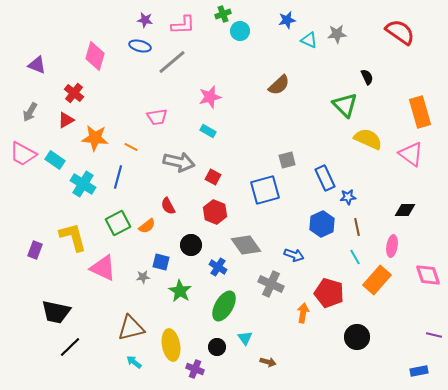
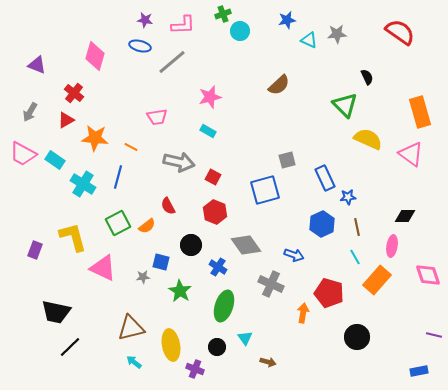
black diamond at (405, 210): moved 6 px down
green ellipse at (224, 306): rotated 12 degrees counterclockwise
